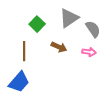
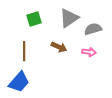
green square: moved 3 px left, 5 px up; rotated 28 degrees clockwise
gray semicircle: rotated 72 degrees counterclockwise
